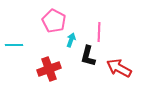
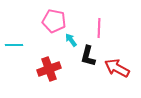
pink pentagon: rotated 15 degrees counterclockwise
pink line: moved 4 px up
cyan arrow: rotated 56 degrees counterclockwise
red arrow: moved 2 px left
